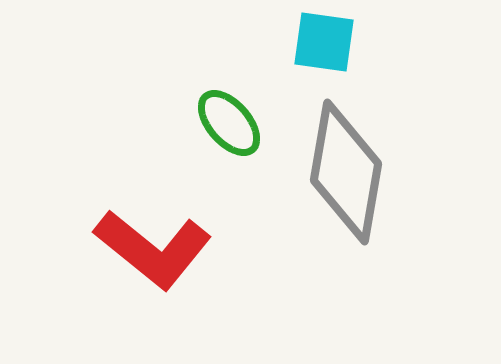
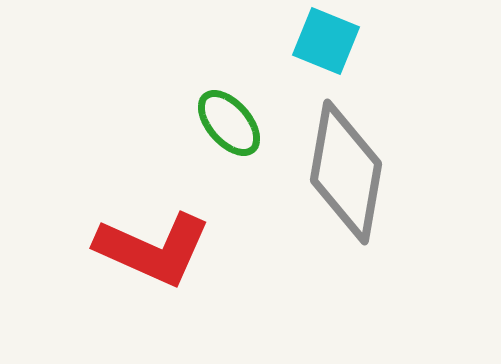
cyan square: moved 2 px right, 1 px up; rotated 14 degrees clockwise
red L-shape: rotated 15 degrees counterclockwise
